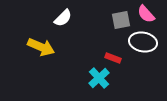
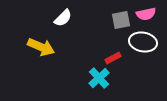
pink semicircle: rotated 60 degrees counterclockwise
red rectangle: rotated 49 degrees counterclockwise
